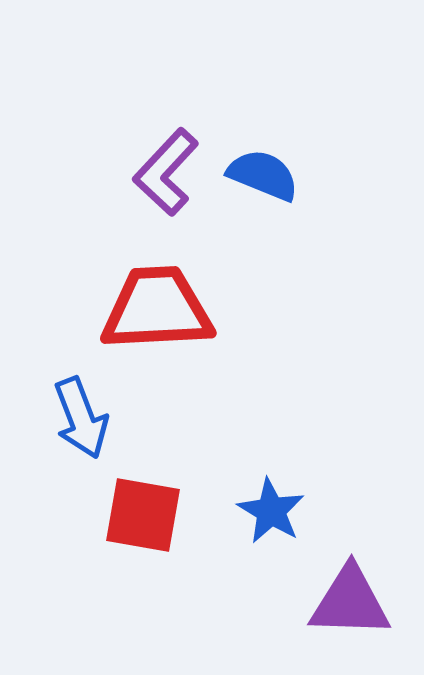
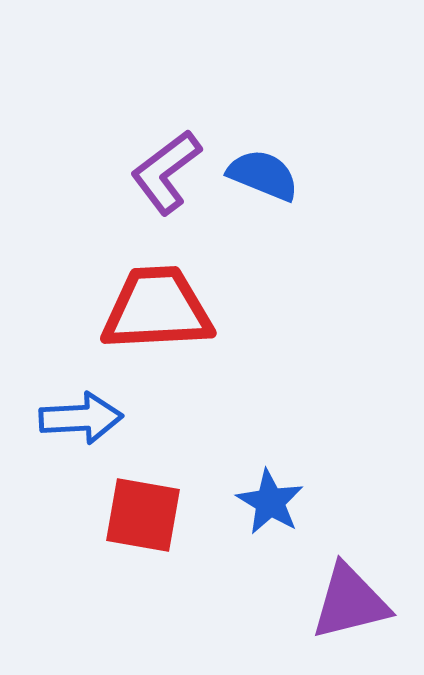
purple L-shape: rotated 10 degrees clockwise
blue arrow: rotated 72 degrees counterclockwise
blue star: moved 1 px left, 9 px up
purple triangle: rotated 16 degrees counterclockwise
